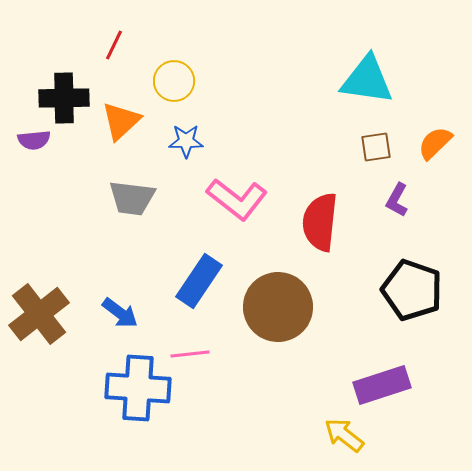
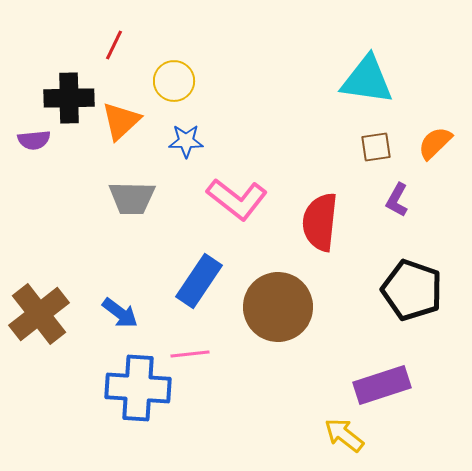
black cross: moved 5 px right
gray trapezoid: rotated 6 degrees counterclockwise
